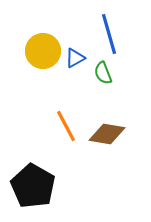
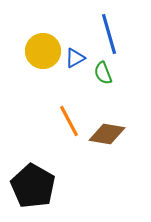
orange line: moved 3 px right, 5 px up
